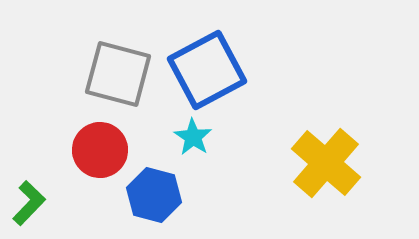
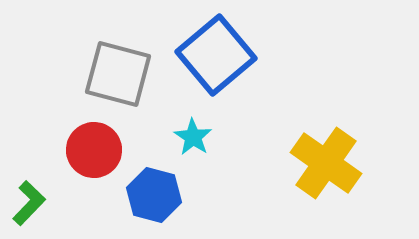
blue square: moved 9 px right, 15 px up; rotated 12 degrees counterclockwise
red circle: moved 6 px left
yellow cross: rotated 6 degrees counterclockwise
